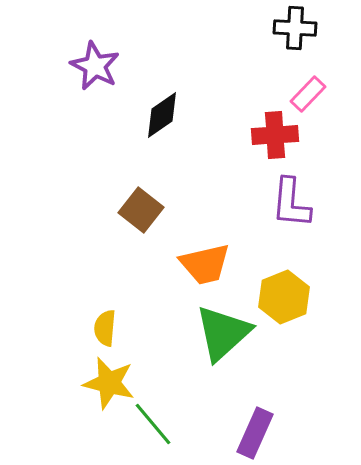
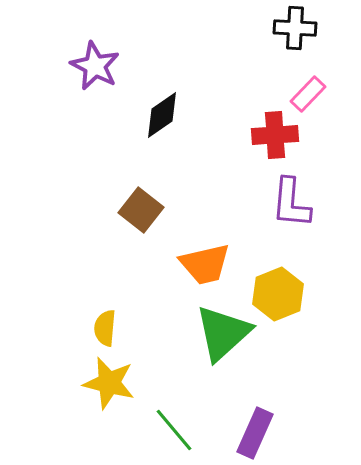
yellow hexagon: moved 6 px left, 3 px up
green line: moved 21 px right, 6 px down
